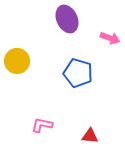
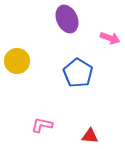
blue pentagon: rotated 16 degrees clockwise
